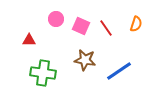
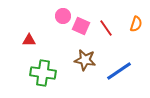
pink circle: moved 7 px right, 3 px up
